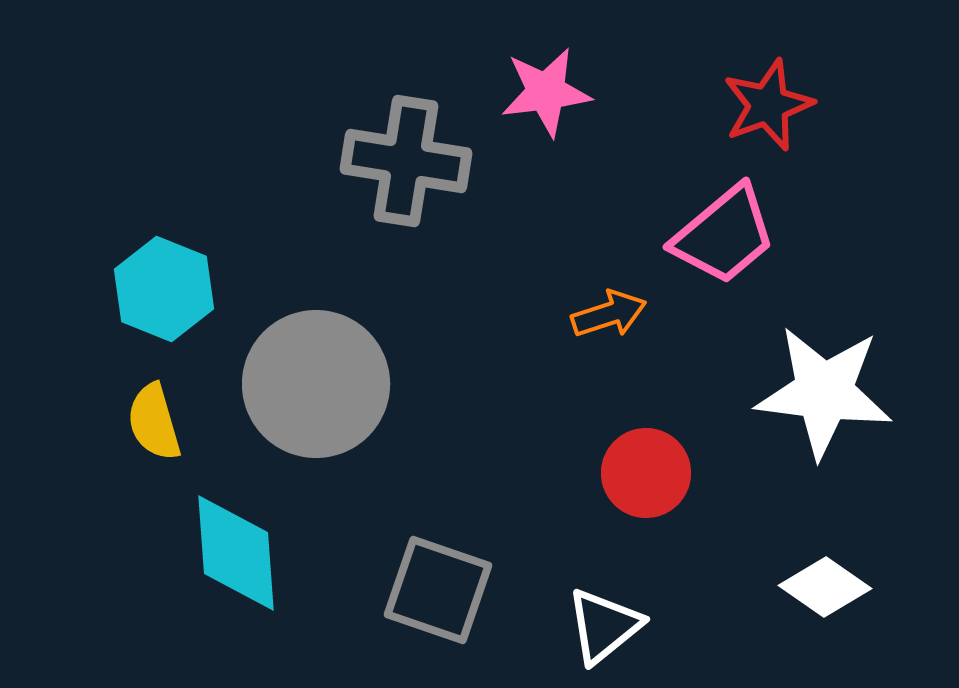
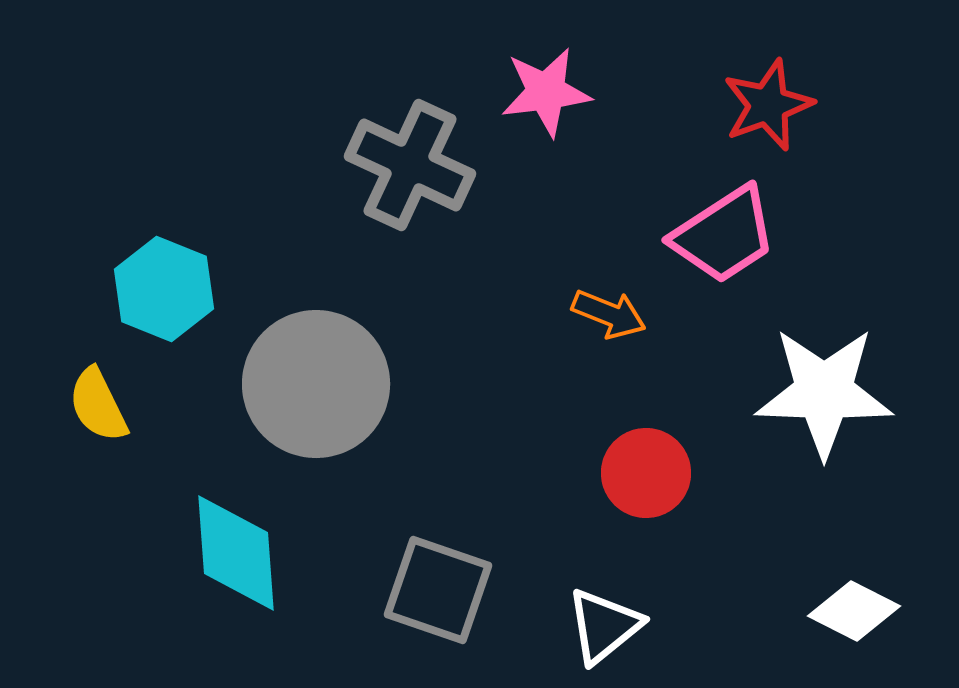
gray cross: moved 4 px right, 4 px down; rotated 16 degrees clockwise
pink trapezoid: rotated 7 degrees clockwise
orange arrow: rotated 40 degrees clockwise
white star: rotated 5 degrees counterclockwise
yellow semicircle: moved 56 px left, 17 px up; rotated 10 degrees counterclockwise
white diamond: moved 29 px right, 24 px down; rotated 8 degrees counterclockwise
